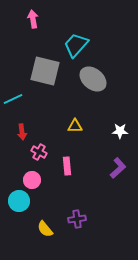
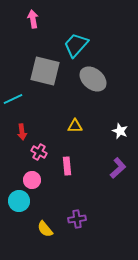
white star: rotated 21 degrees clockwise
